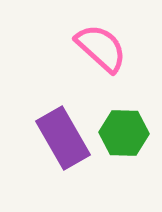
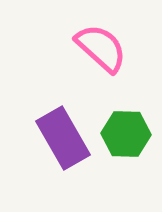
green hexagon: moved 2 px right, 1 px down
